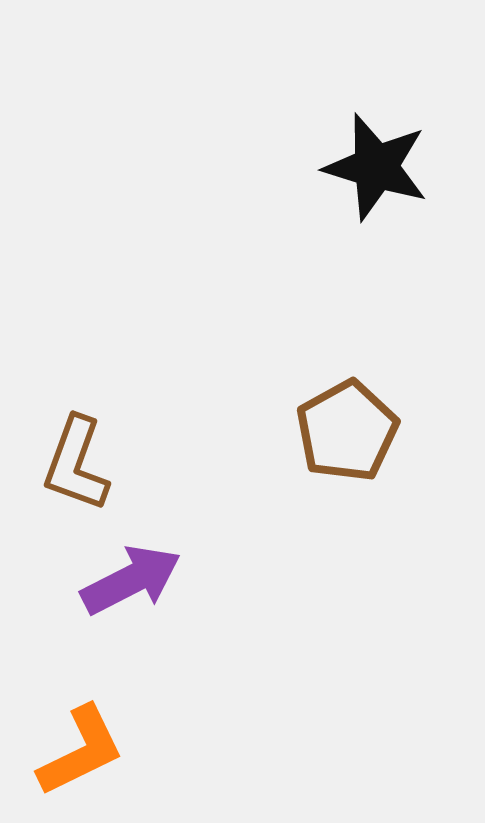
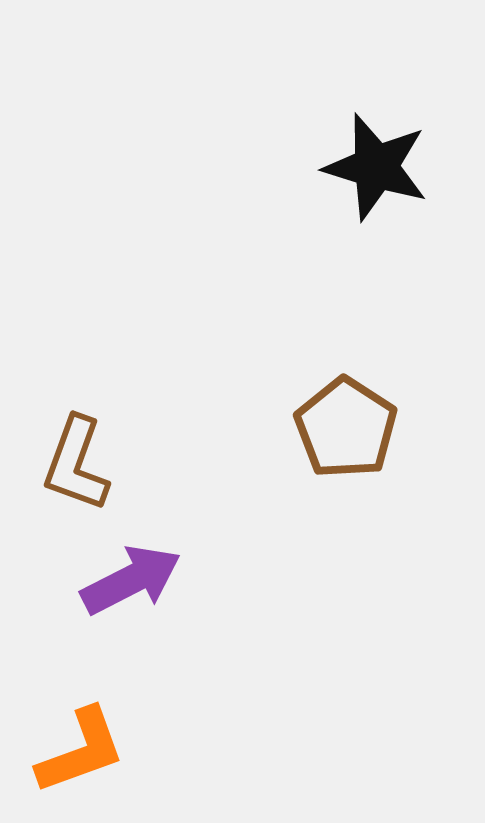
brown pentagon: moved 1 px left, 3 px up; rotated 10 degrees counterclockwise
orange L-shape: rotated 6 degrees clockwise
